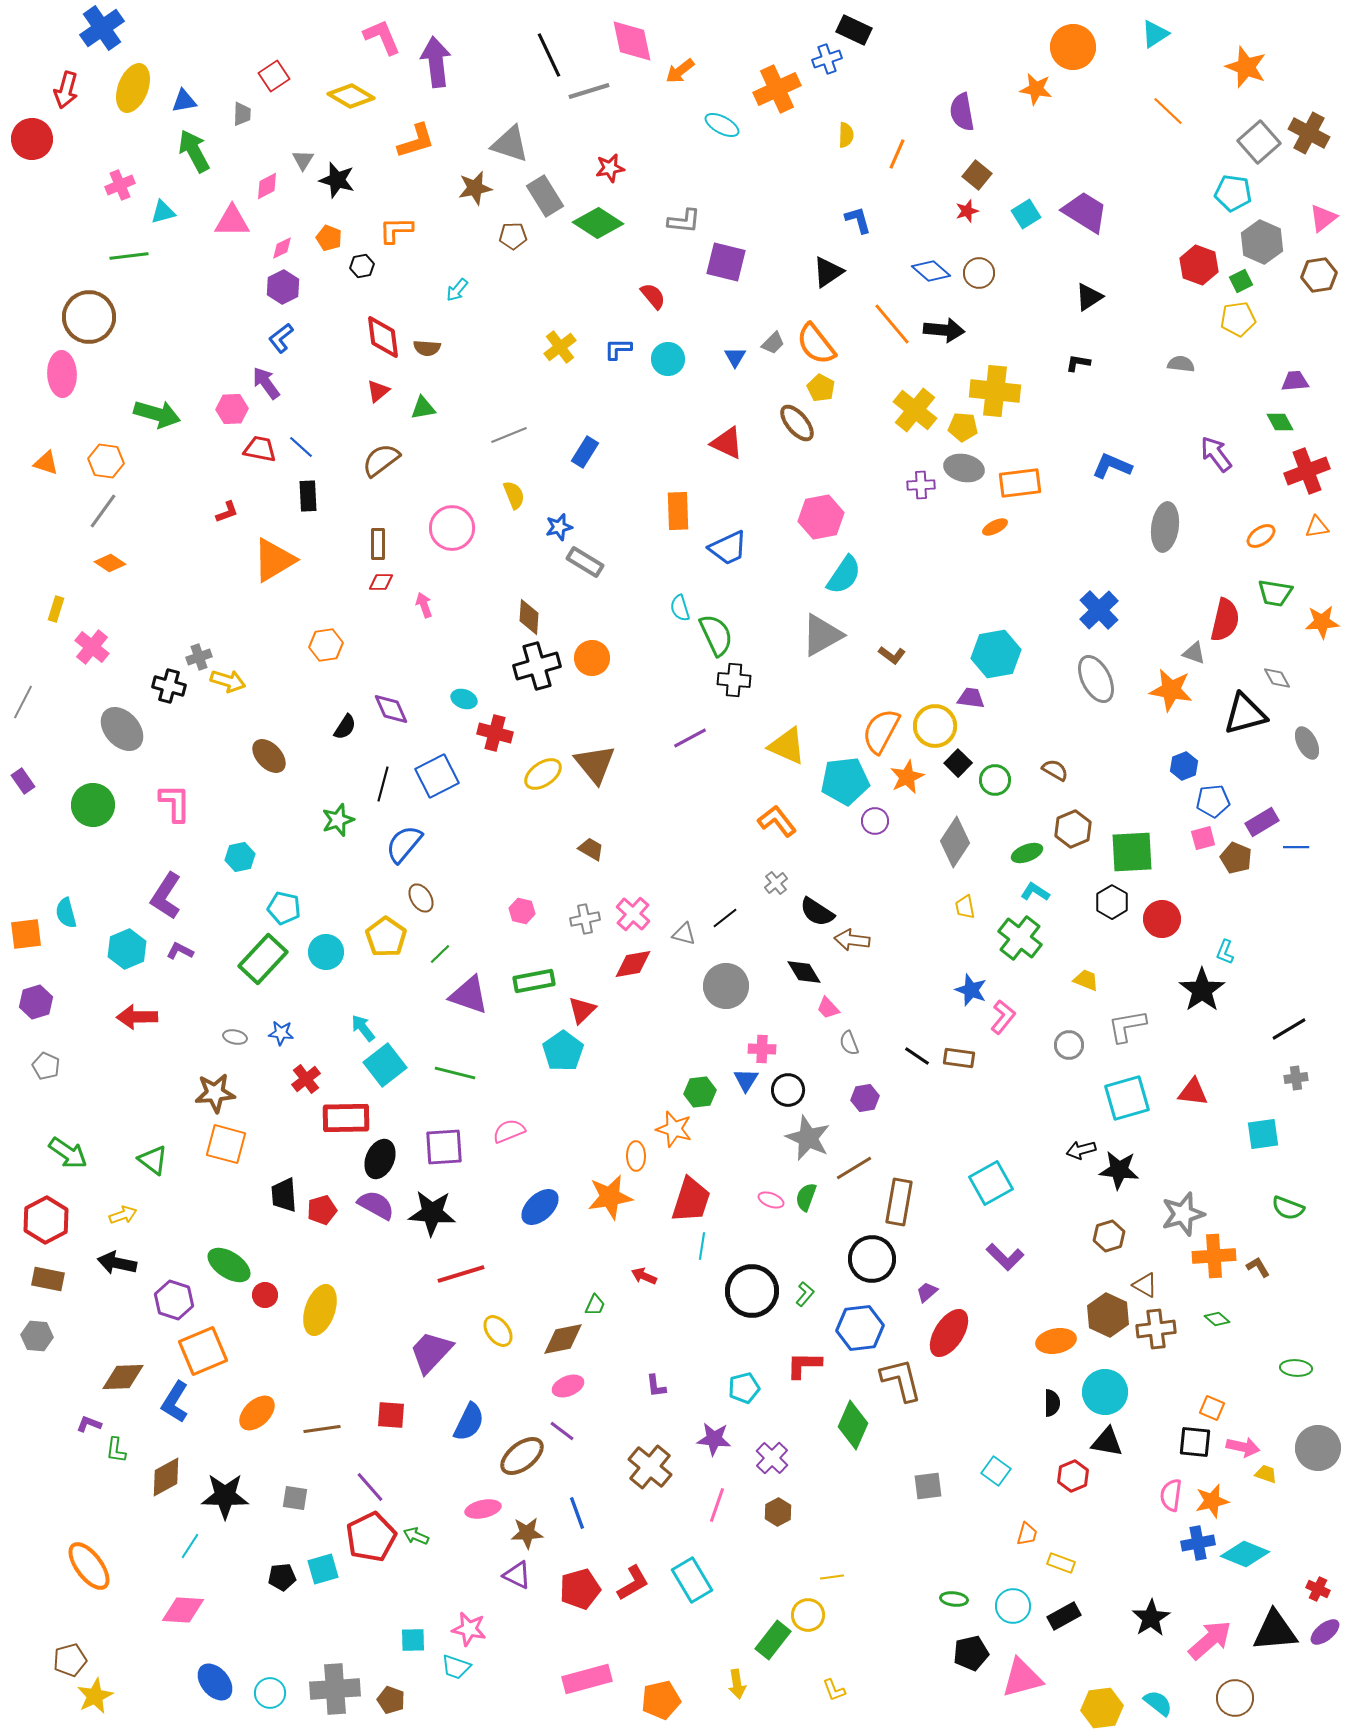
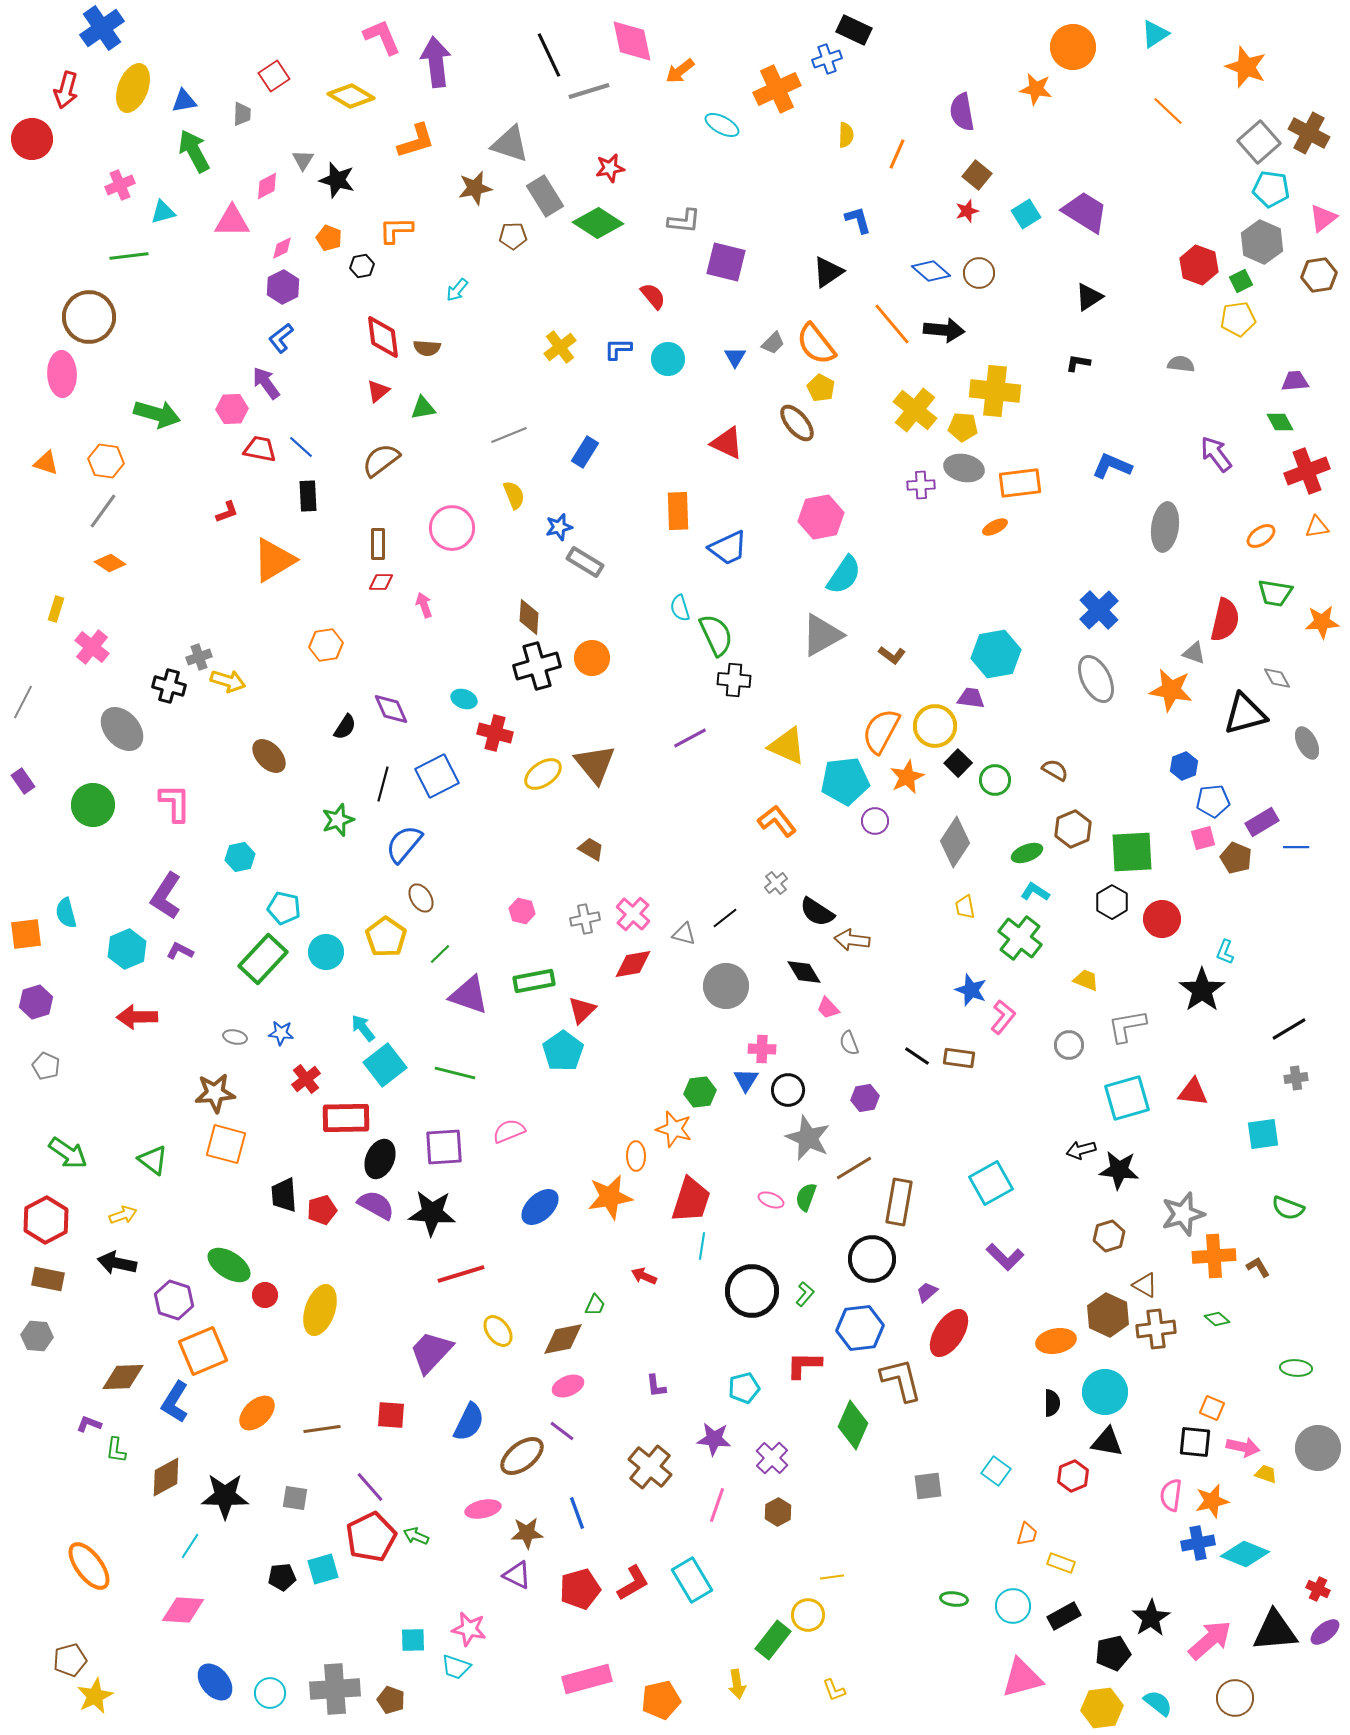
cyan pentagon at (1233, 193): moved 38 px right, 4 px up
black pentagon at (971, 1653): moved 142 px right
